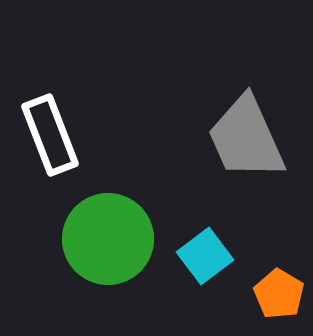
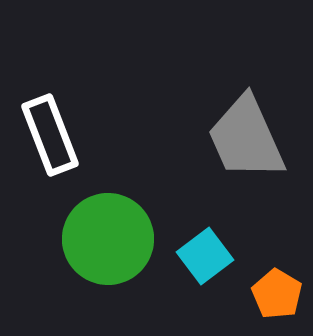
orange pentagon: moved 2 px left
